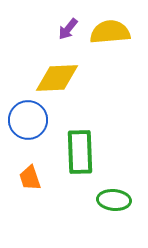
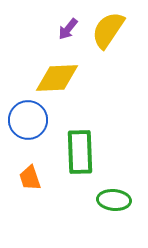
yellow semicircle: moved 2 px left, 2 px up; rotated 51 degrees counterclockwise
